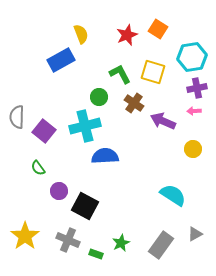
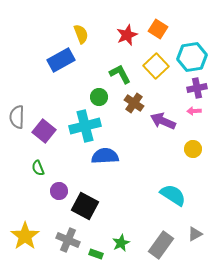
yellow square: moved 3 px right, 6 px up; rotated 30 degrees clockwise
green semicircle: rotated 14 degrees clockwise
